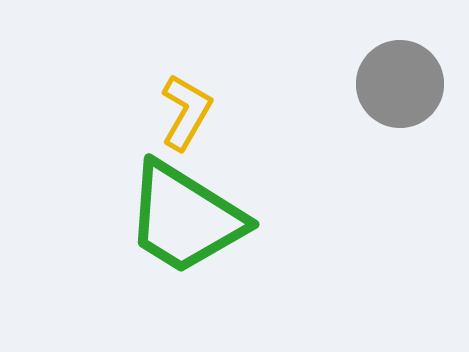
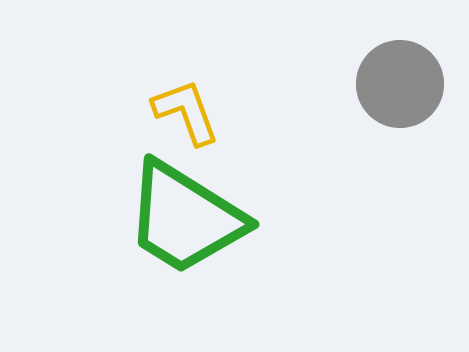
yellow L-shape: rotated 50 degrees counterclockwise
